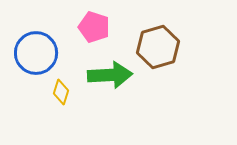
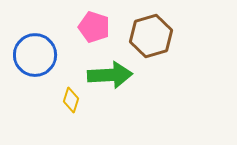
brown hexagon: moved 7 px left, 11 px up
blue circle: moved 1 px left, 2 px down
yellow diamond: moved 10 px right, 8 px down
